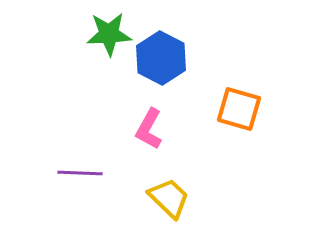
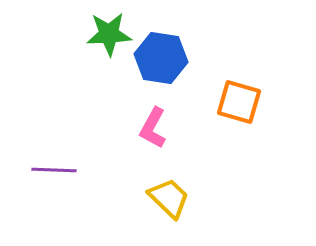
blue hexagon: rotated 18 degrees counterclockwise
orange square: moved 7 px up
pink L-shape: moved 4 px right, 1 px up
purple line: moved 26 px left, 3 px up
